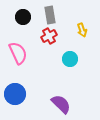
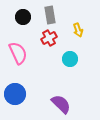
yellow arrow: moved 4 px left
red cross: moved 2 px down
